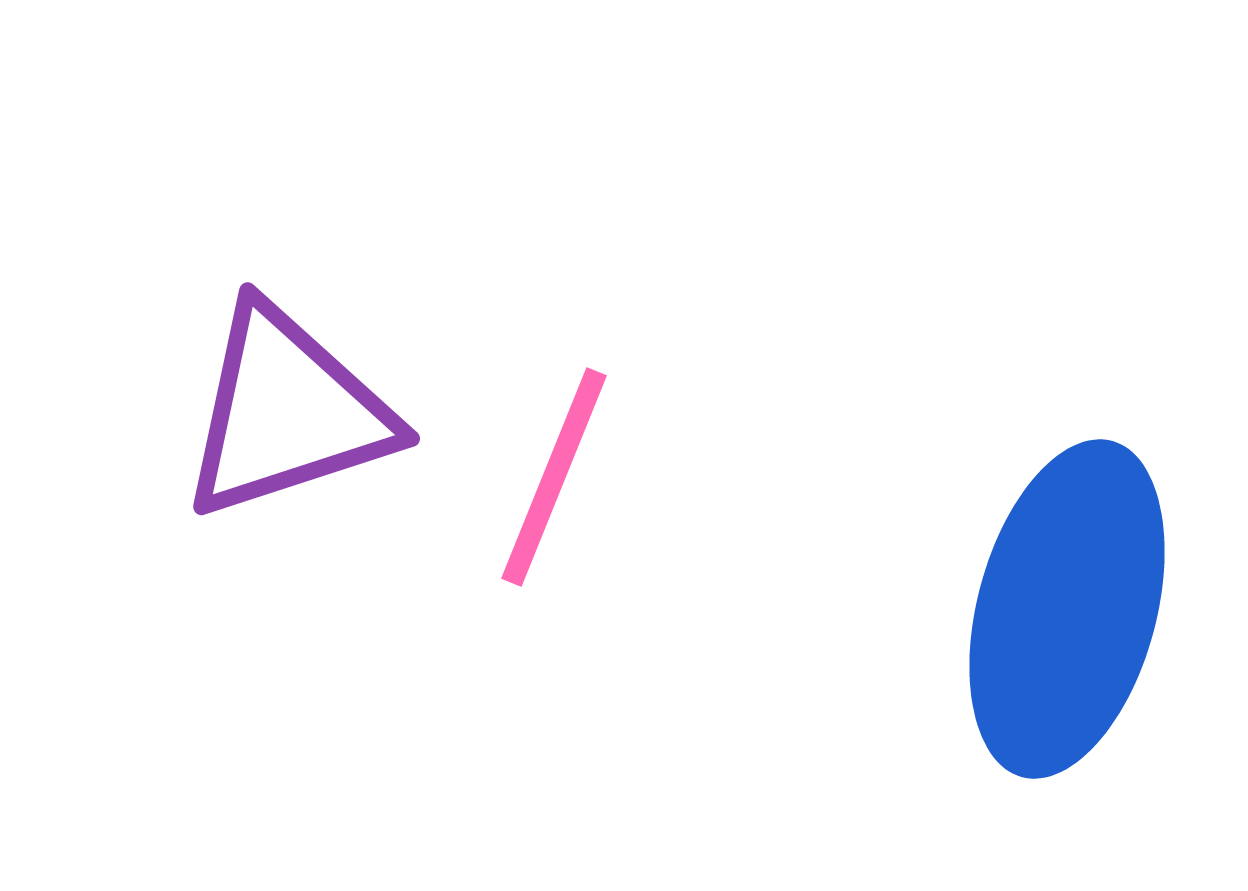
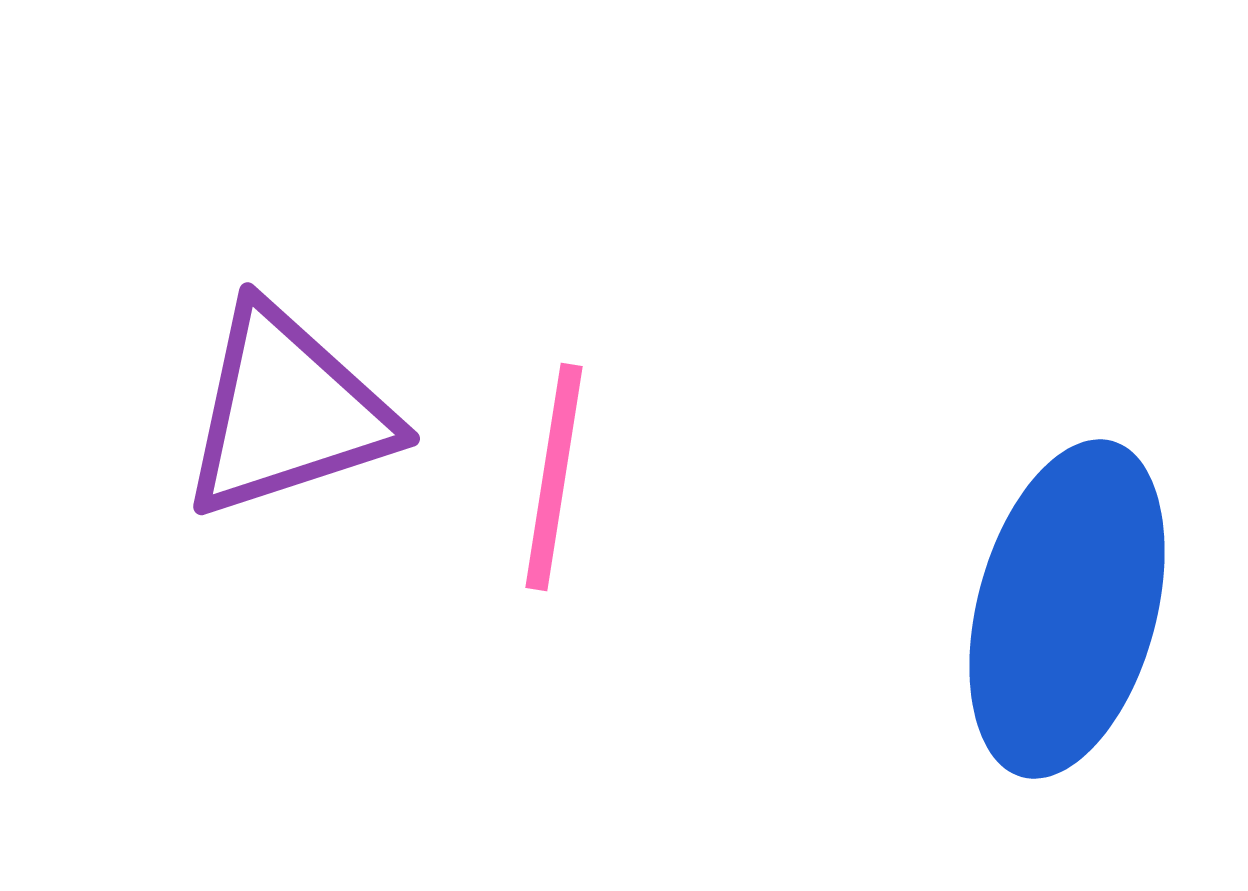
pink line: rotated 13 degrees counterclockwise
